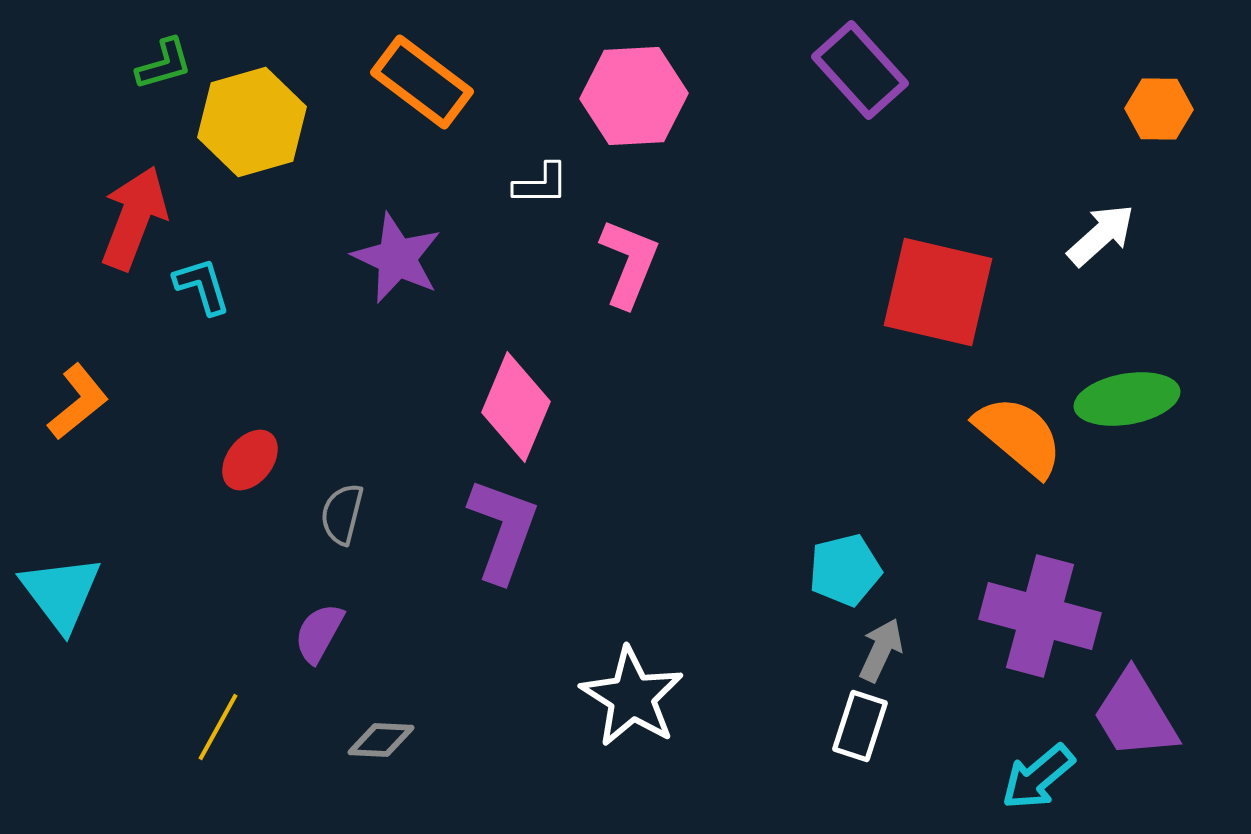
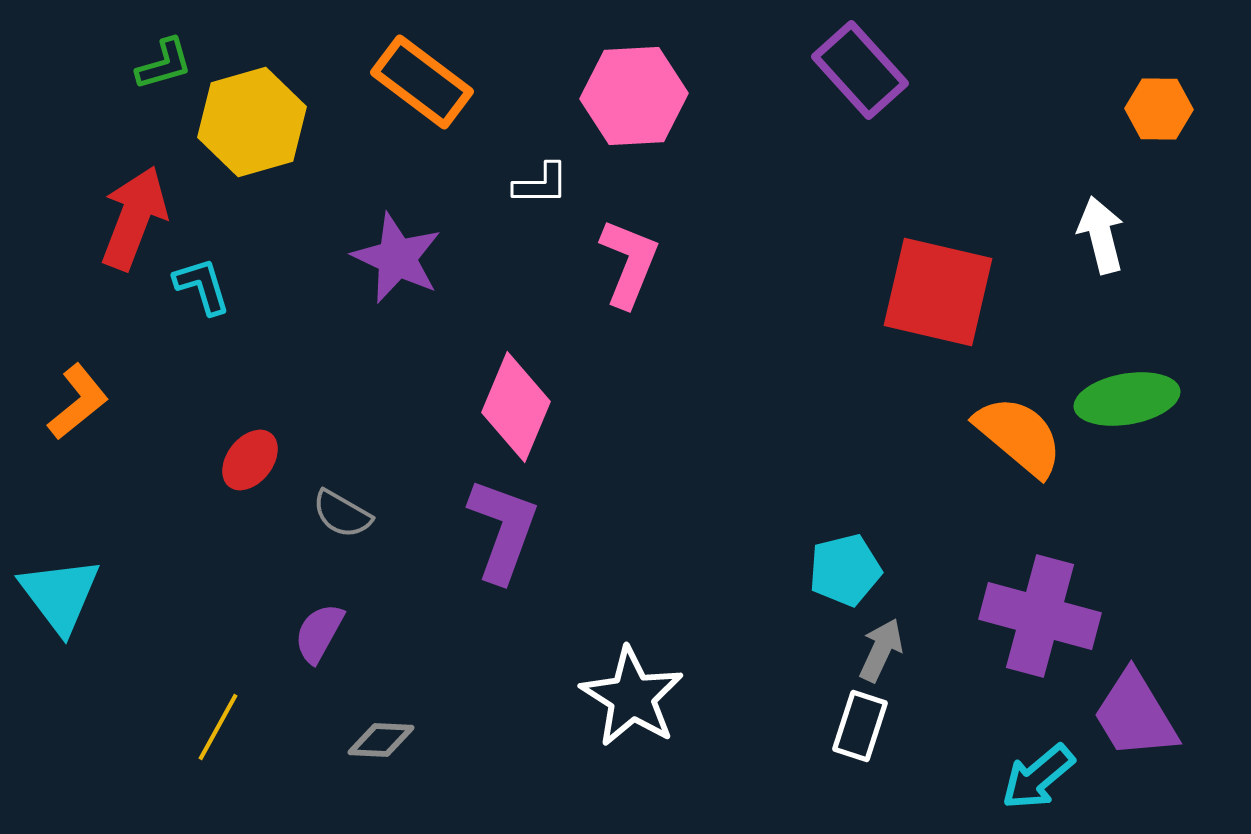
white arrow: rotated 62 degrees counterclockwise
gray semicircle: rotated 74 degrees counterclockwise
cyan triangle: moved 1 px left, 2 px down
